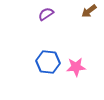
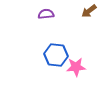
purple semicircle: rotated 28 degrees clockwise
blue hexagon: moved 8 px right, 7 px up
